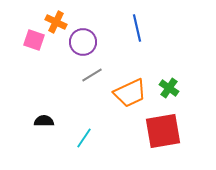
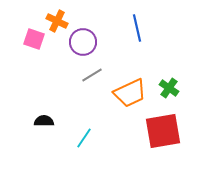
orange cross: moved 1 px right, 1 px up
pink square: moved 1 px up
